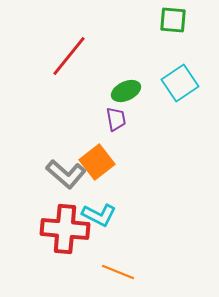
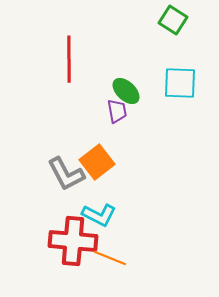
green square: rotated 28 degrees clockwise
red line: moved 3 px down; rotated 39 degrees counterclockwise
cyan square: rotated 36 degrees clockwise
green ellipse: rotated 68 degrees clockwise
purple trapezoid: moved 1 px right, 8 px up
gray L-shape: rotated 21 degrees clockwise
red cross: moved 8 px right, 12 px down
orange line: moved 8 px left, 14 px up
